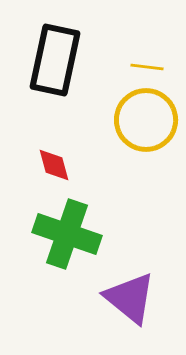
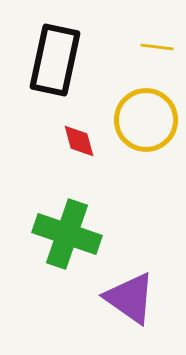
yellow line: moved 10 px right, 20 px up
red diamond: moved 25 px right, 24 px up
purple triangle: rotated 4 degrees counterclockwise
